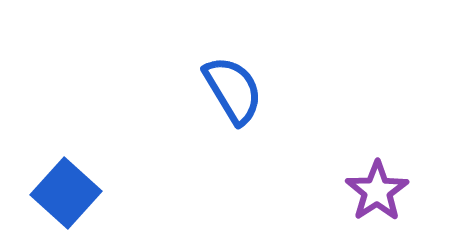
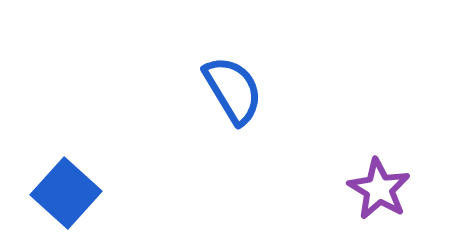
purple star: moved 2 px right, 2 px up; rotated 8 degrees counterclockwise
